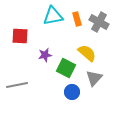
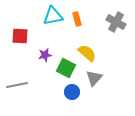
gray cross: moved 17 px right
